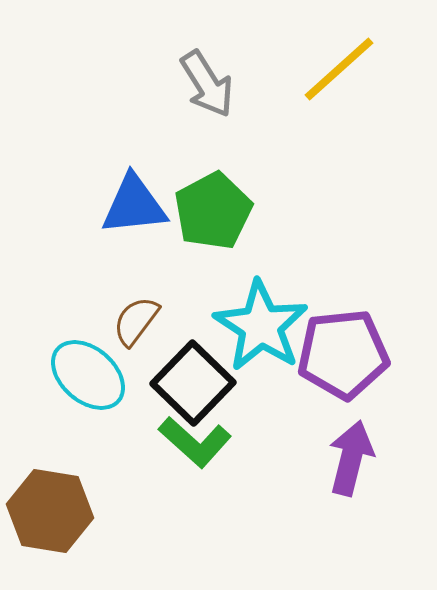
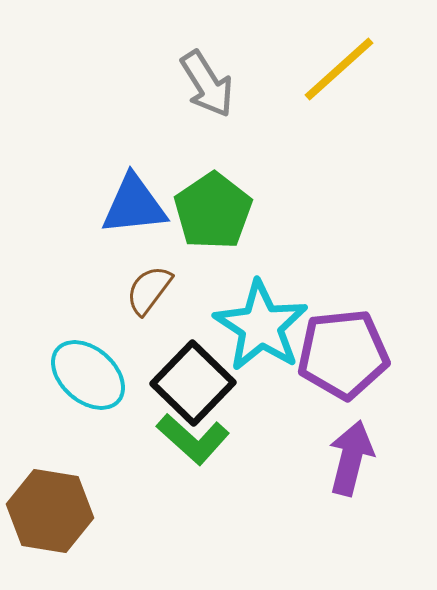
green pentagon: rotated 6 degrees counterclockwise
brown semicircle: moved 13 px right, 31 px up
green L-shape: moved 2 px left, 3 px up
